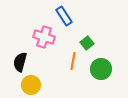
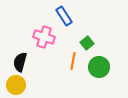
green circle: moved 2 px left, 2 px up
yellow circle: moved 15 px left
